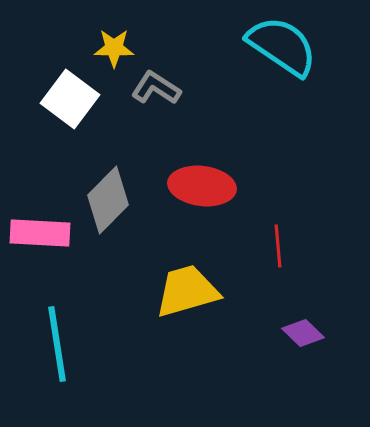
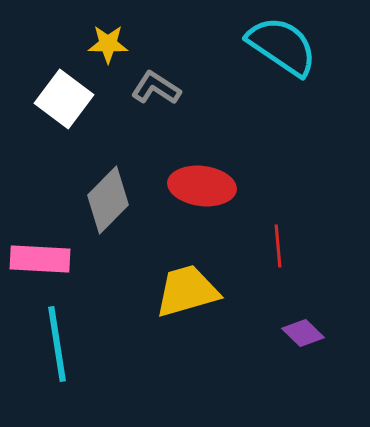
yellow star: moved 6 px left, 4 px up
white square: moved 6 px left
pink rectangle: moved 26 px down
